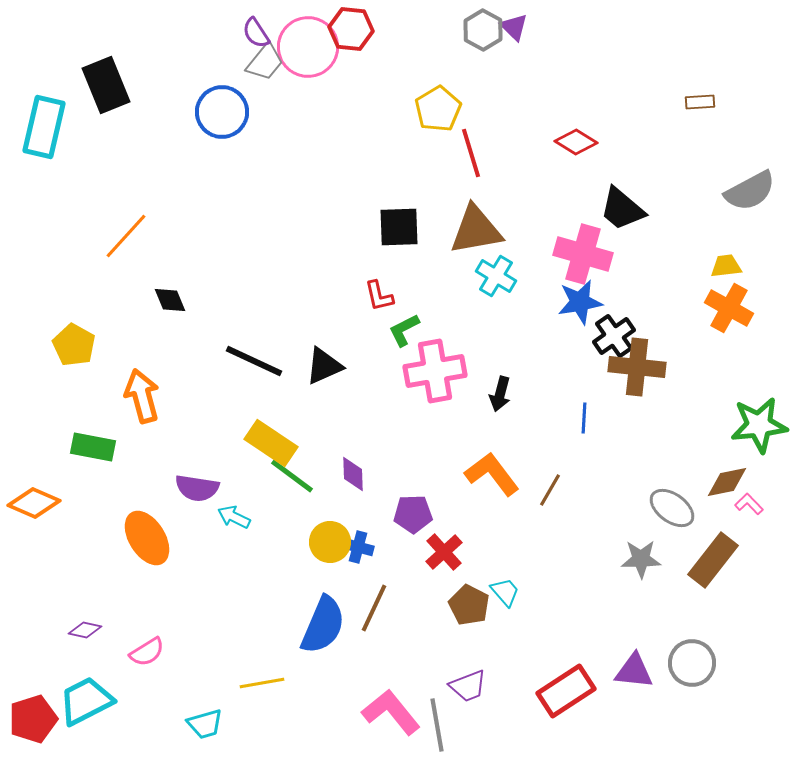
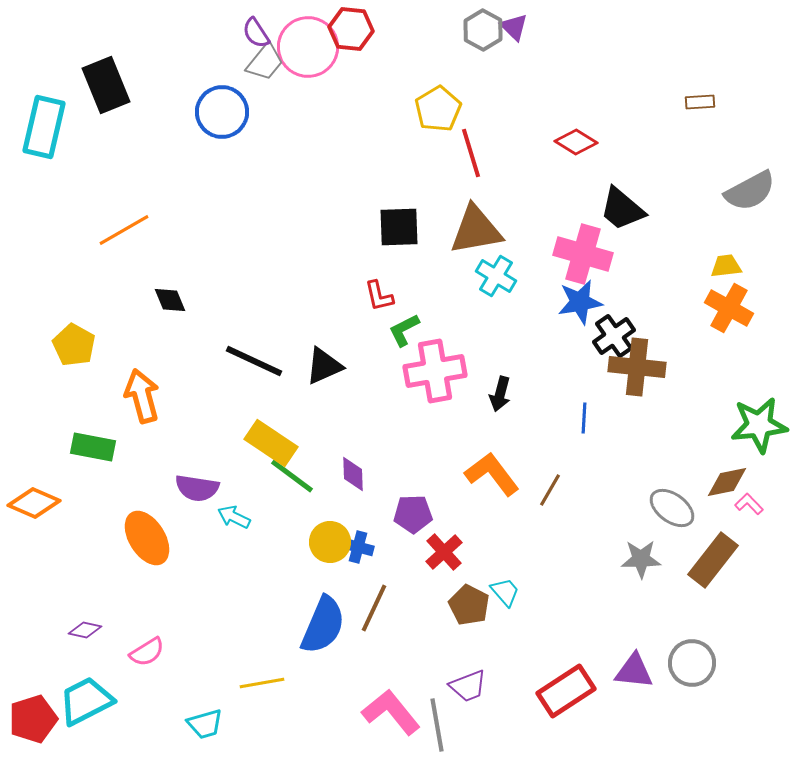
orange line at (126, 236): moved 2 px left, 6 px up; rotated 18 degrees clockwise
